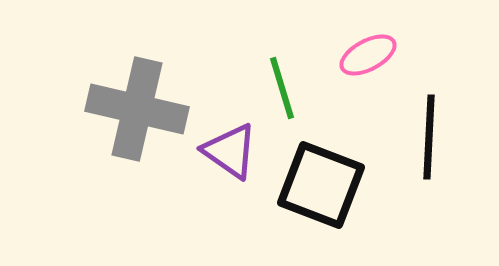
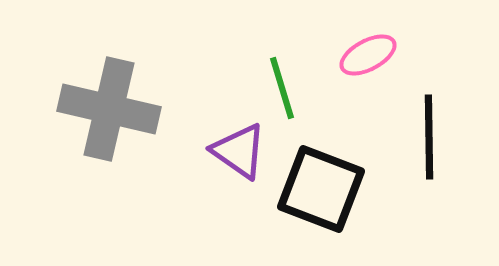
gray cross: moved 28 px left
black line: rotated 4 degrees counterclockwise
purple triangle: moved 9 px right
black square: moved 4 px down
